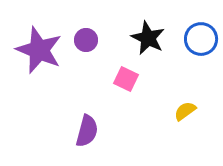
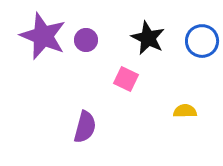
blue circle: moved 1 px right, 2 px down
purple star: moved 4 px right, 14 px up
yellow semicircle: rotated 35 degrees clockwise
purple semicircle: moved 2 px left, 4 px up
